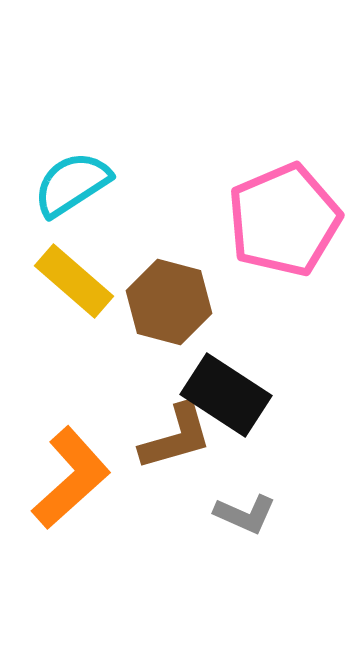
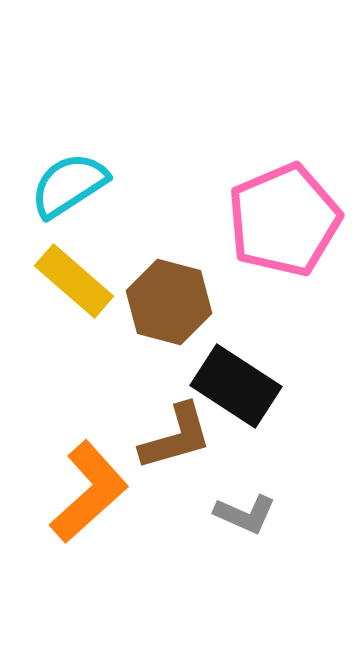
cyan semicircle: moved 3 px left, 1 px down
black rectangle: moved 10 px right, 9 px up
orange L-shape: moved 18 px right, 14 px down
